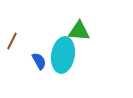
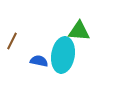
blue semicircle: rotated 48 degrees counterclockwise
